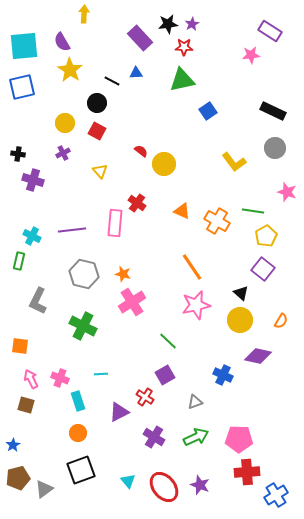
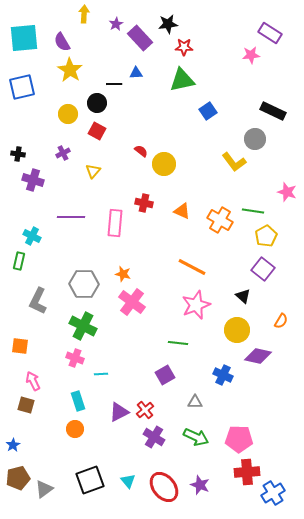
purple star at (192, 24): moved 76 px left
purple rectangle at (270, 31): moved 2 px down
cyan square at (24, 46): moved 8 px up
black line at (112, 81): moved 2 px right, 3 px down; rotated 28 degrees counterclockwise
yellow circle at (65, 123): moved 3 px right, 9 px up
gray circle at (275, 148): moved 20 px left, 9 px up
yellow triangle at (100, 171): moved 7 px left; rotated 21 degrees clockwise
red cross at (137, 203): moved 7 px right; rotated 24 degrees counterclockwise
orange cross at (217, 221): moved 3 px right, 1 px up
purple line at (72, 230): moved 1 px left, 13 px up; rotated 8 degrees clockwise
orange line at (192, 267): rotated 28 degrees counterclockwise
gray hexagon at (84, 274): moved 10 px down; rotated 12 degrees counterclockwise
black triangle at (241, 293): moved 2 px right, 3 px down
pink cross at (132, 302): rotated 20 degrees counterclockwise
pink star at (196, 305): rotated 8 degrees counterclockwise
yellow circle at (240, 320): moved 3 px left, 10 px down
green line at (168, 341): moved 10 px right, 2 px down; rotated 36 degrees counterclockwise
pink cross at (60, 378): moved 15 px right, 20 px up
pink arrow at (31, 379): moved 2 px right, 2 px down
red cross at (145, 397): moved 13 px down; rotated 18 degrees clockwise
gray triangle at (195, 402): rotated 21 degrees clockwise
orange circle at (78, 433): moved 3 px left, 4 px up
green arrow at (196, 437): rotated 50 degrees clockwise
black square at (81, 470): moved 9 px right, 10 px down
blue cross at (276, 495): moved 3 px left, 2 px up
